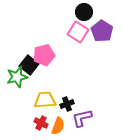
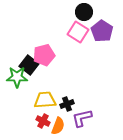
green star: rotated 15 degrees clockwise
red cross: moved 2 px right, 2 px up
